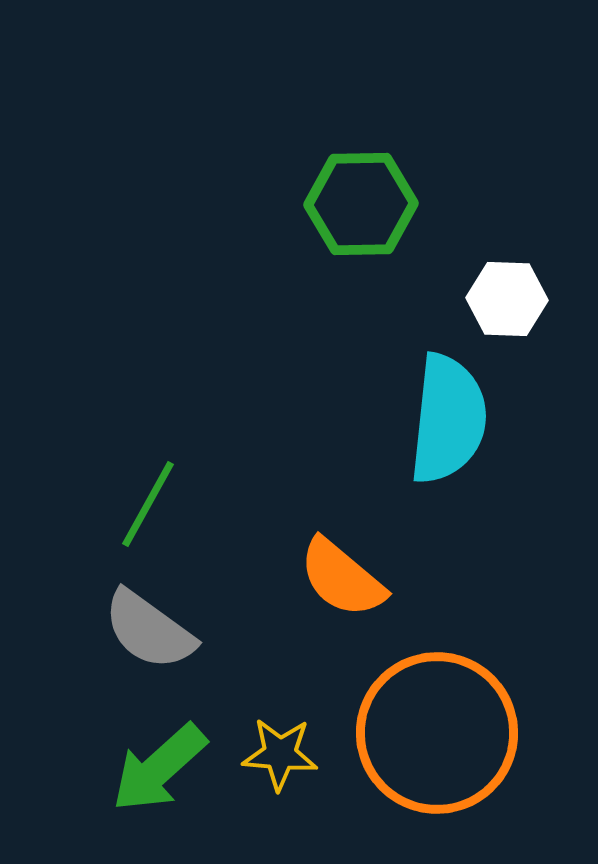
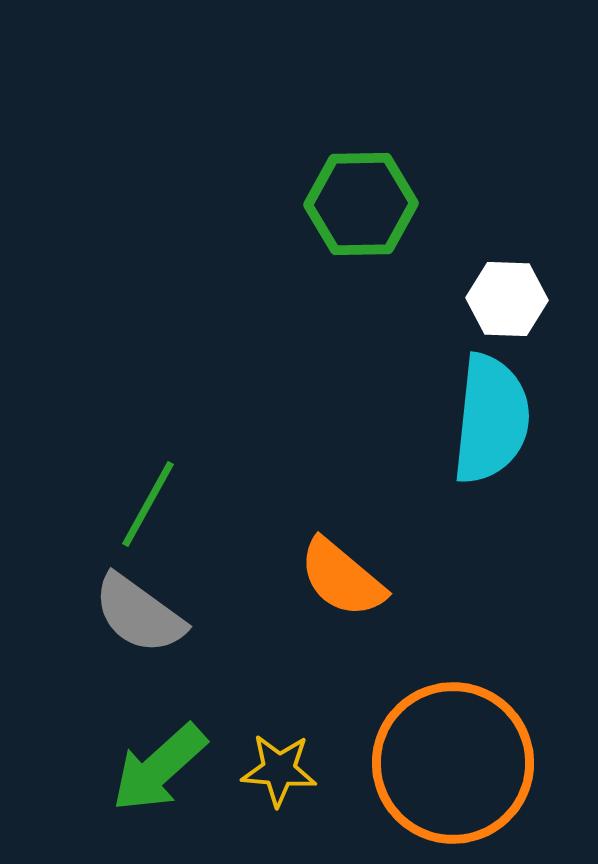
cyan semicircle: moved 43 px right
gray semicircle: moved 10 px left, 16 px up
orange circle: moved 16 px right, 30 px down
yellow star: moved 1 px left, 16 px down
